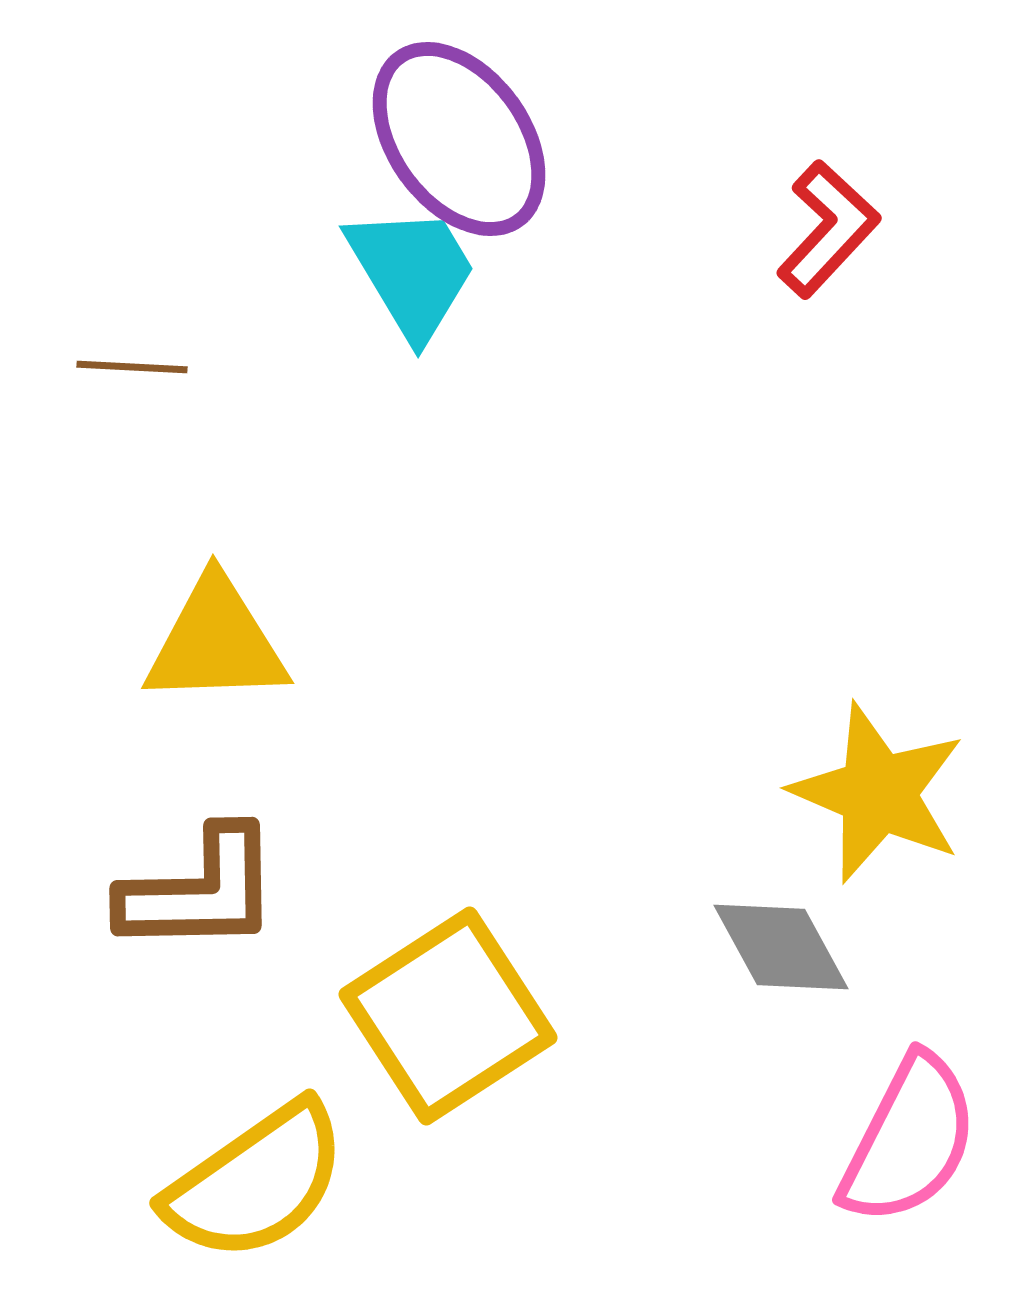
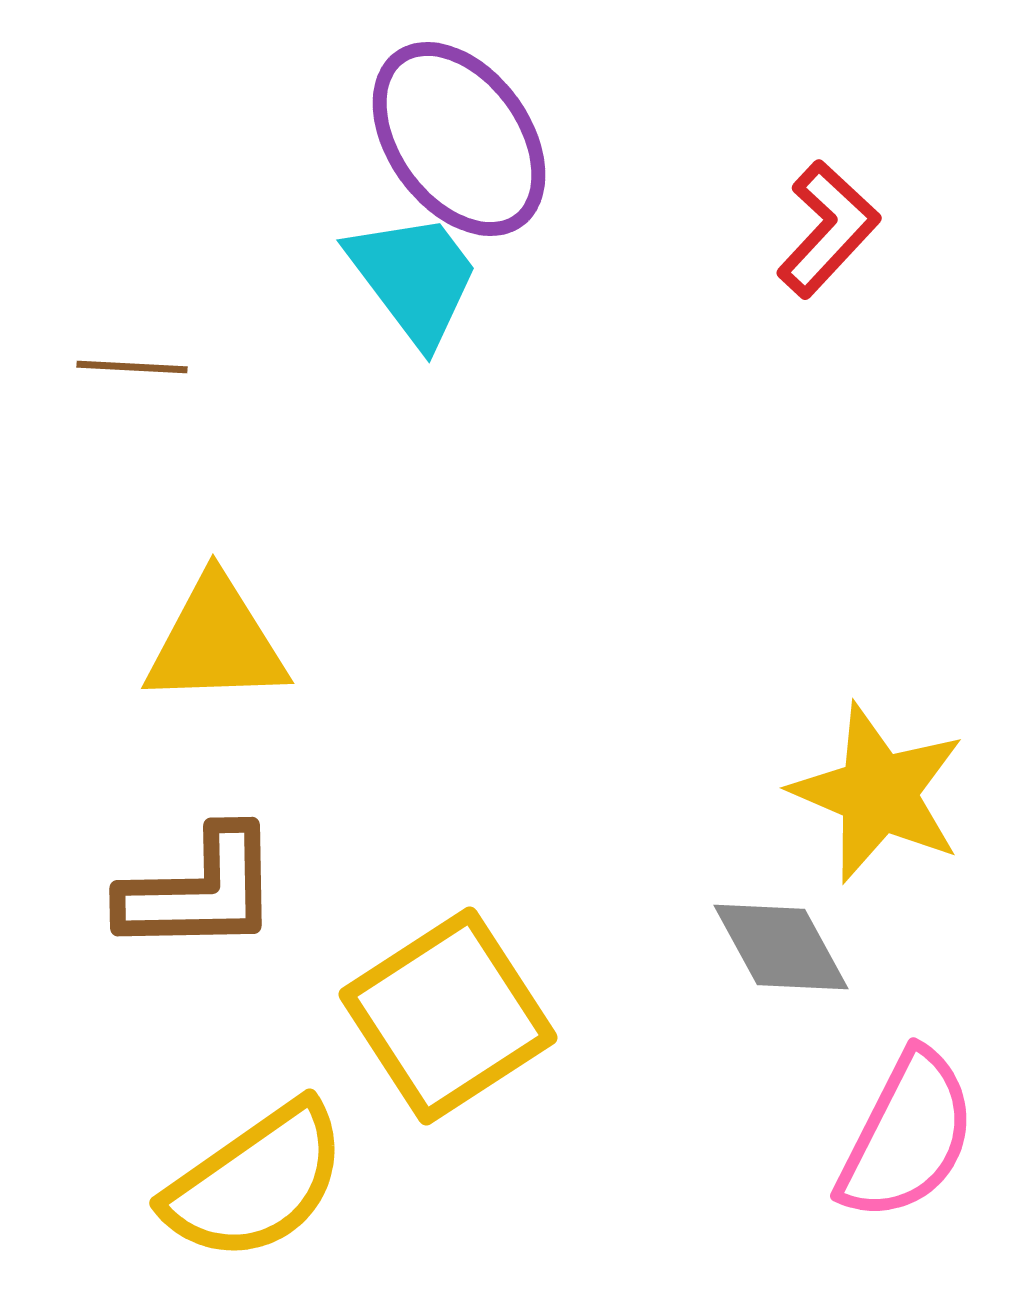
cyan trapezoid: moved 2 px right, 6 px down; rotated 6 degrees counterclockwise
pink semicircle: moved 2 px left, 4 px up
